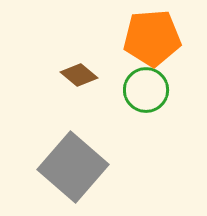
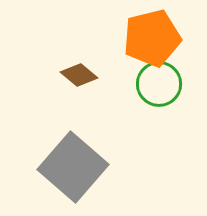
orange pentagon: rotated 10 degrees counterclockwise
green circle: moved 13 px right, 6 px up
